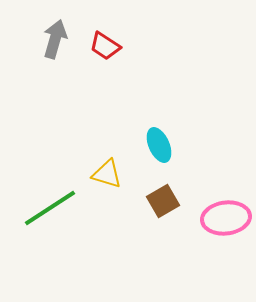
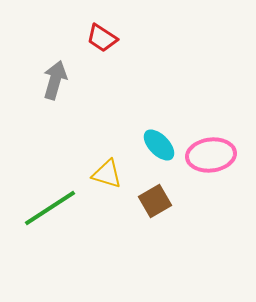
gray arrow: moved 41 px down
red trapezoid: moved 3 px left, 8 px up
cyan ellipse: rotated 20 degrees counterclockwise
brown square: moved 8 px left
pink ellipse: moved 15 px left, 63 px up
